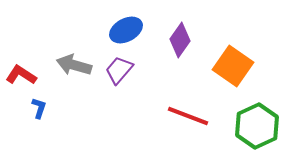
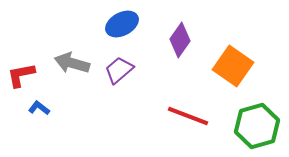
blue ellipse: moved 4 px left, 6 px up
gray arrow: moved 2 px left, 2 px up
purple trapezoid: rotated 8 degrees clockwise
red L-shape: rotated 44 degrees counterclockwise
blue L-shape: rotated 70 degrees counterclockwise
green hexagon: rotated 9 degrees clockwise
